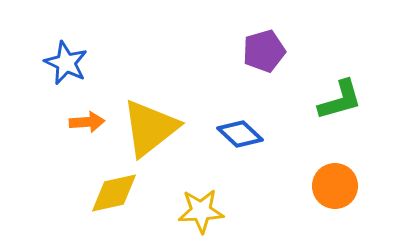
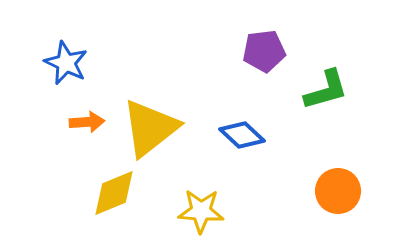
purple pentagon: rotated 9 degrees clockwise
green L-shape: moved 14 px left, 10 px up
blue diamond: moved 2 px right, 1 px down
orange circle: moved 3 px right, 5 px down
yellow diamond: rotated 10 degrees counterclockwise
yellow star: rotated 6 degrees clockwise
